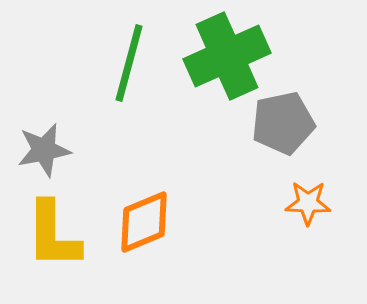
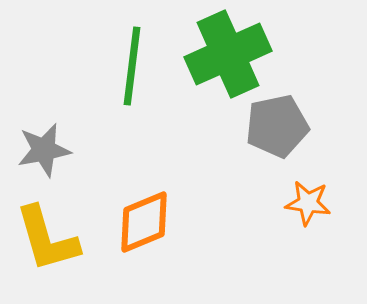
green cross: moved 1 px right, 2 px up
green line: moved 3 px right, 3 px down; rotated 8 degrees counterclockwise
gray pentagon: moved 6 px left, 3 px down
orange star: rotated 6 degrees clockwise
yellow L-shape: moved 6 px left, 4 px down; rotated 16 degrees counterclockwise
